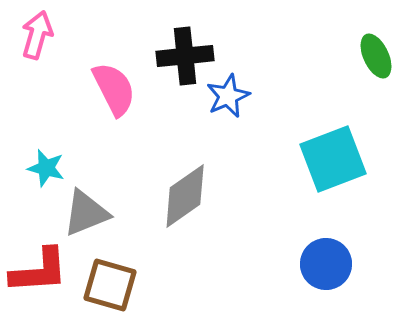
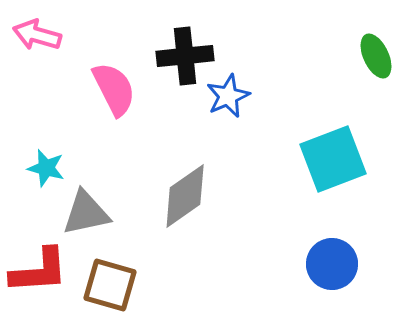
pink arrow: rotated 90 degrees counterclockwise
gray triangle: rotated 10 degrees clockwise
blue circle: moved 6 px right
